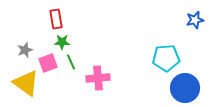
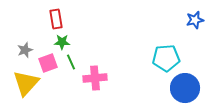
pink cross: moved 3 px left
yellow triangle: rotated 36 degrees clockwise
